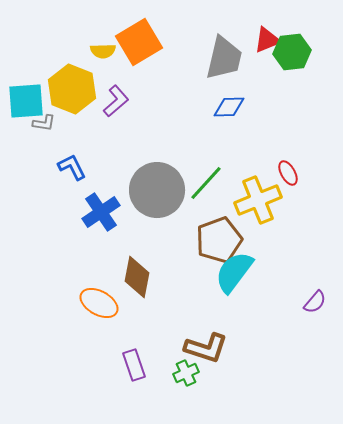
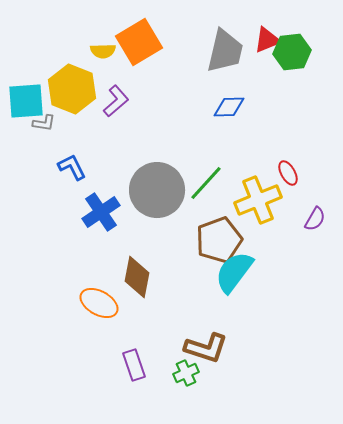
gray trapezoid: moved 1 px right, 7 px up
purple semicircle: moved 83 px up; rotated 10 degrees counterclockwise
